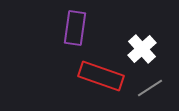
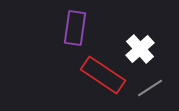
white cross: moved 2 px left
red rectangle: moved 2 px right, 1 px up; rotated 15 degrees clockwise
